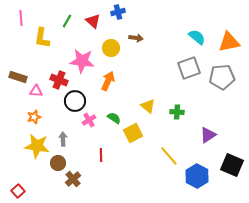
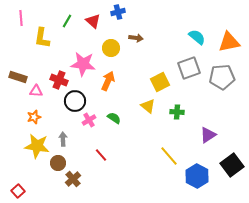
pink star: moved 1 px right, 3 px down
yellow square: moved 27 px right, 51 px up
red line: rotated 40 degrees counterclockwise
black square: rotated 30 degrees clockwise
